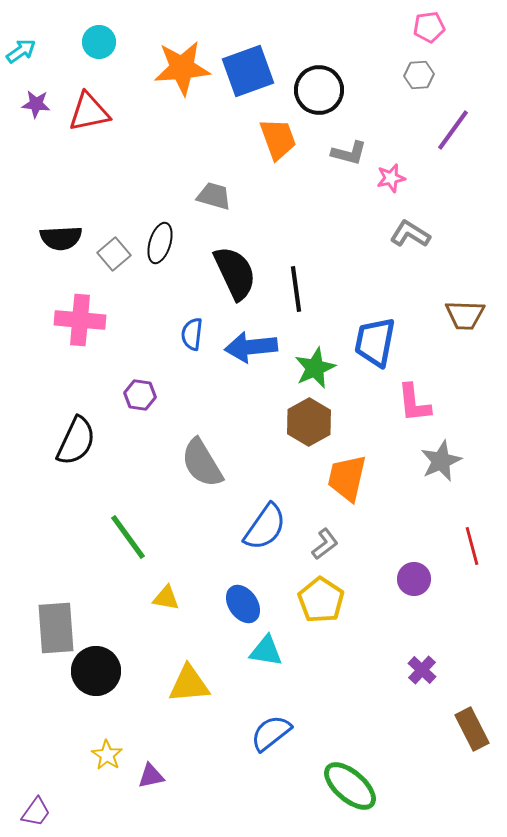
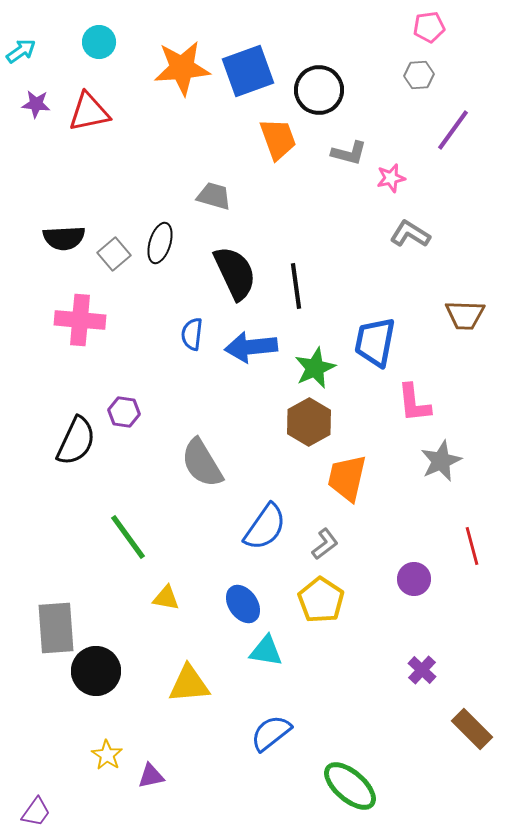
black semicircle at (61, 238): moved 3 px right
black line at (296, 289): moved 3 px up
purple hexagon at (140, 395): moved 16 px left, 17 px down
brown rectangle at (472, 729): rotated 18 degrees counterclockwise
